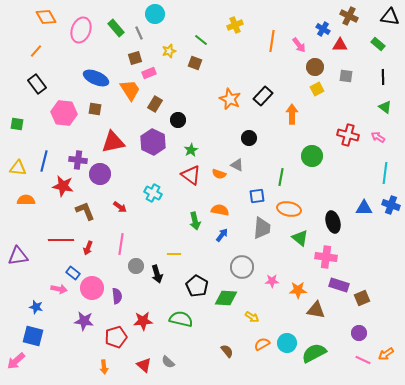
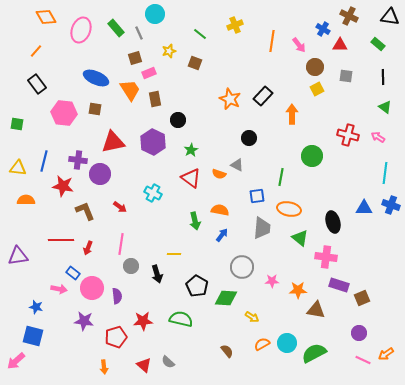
green line at (201, 40): moved 1 px left, 6 px up
brown rectangle at (155, 104): moved 5 px up; rotated 42 degrees counterclockwise
red triangle at (191, 175): moved 3 px down
gray circle at (136, 266): moved 5 px left
